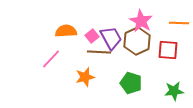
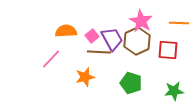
purple trapezoid: moved 1 px right, 1 px down
